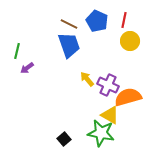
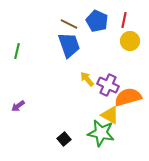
purple arrow: moved 9 px left, 38 px down
